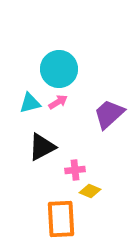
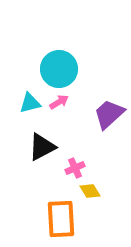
pink arrow: moved 1 px right
pink cross: moved 2 px up; rotated 18 degrees counterclockwise
yellow diamond: rotated 35 degrees clockwise
